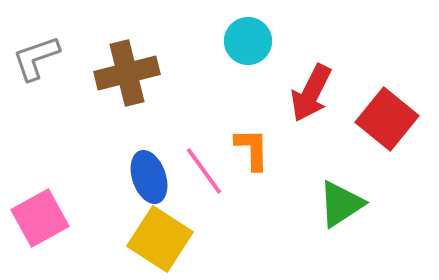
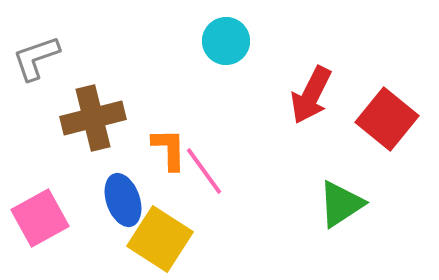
cyan circle: moved 22 px left
brown cross: moved 34 px left, 45 px down
red arrow: moved 2 px down
orange L-shape: moved 83 px left
blue ellipse: moved 26 px left, 23 px down
